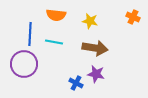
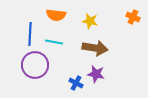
purple circle: moved 11 px right, 1 px down
